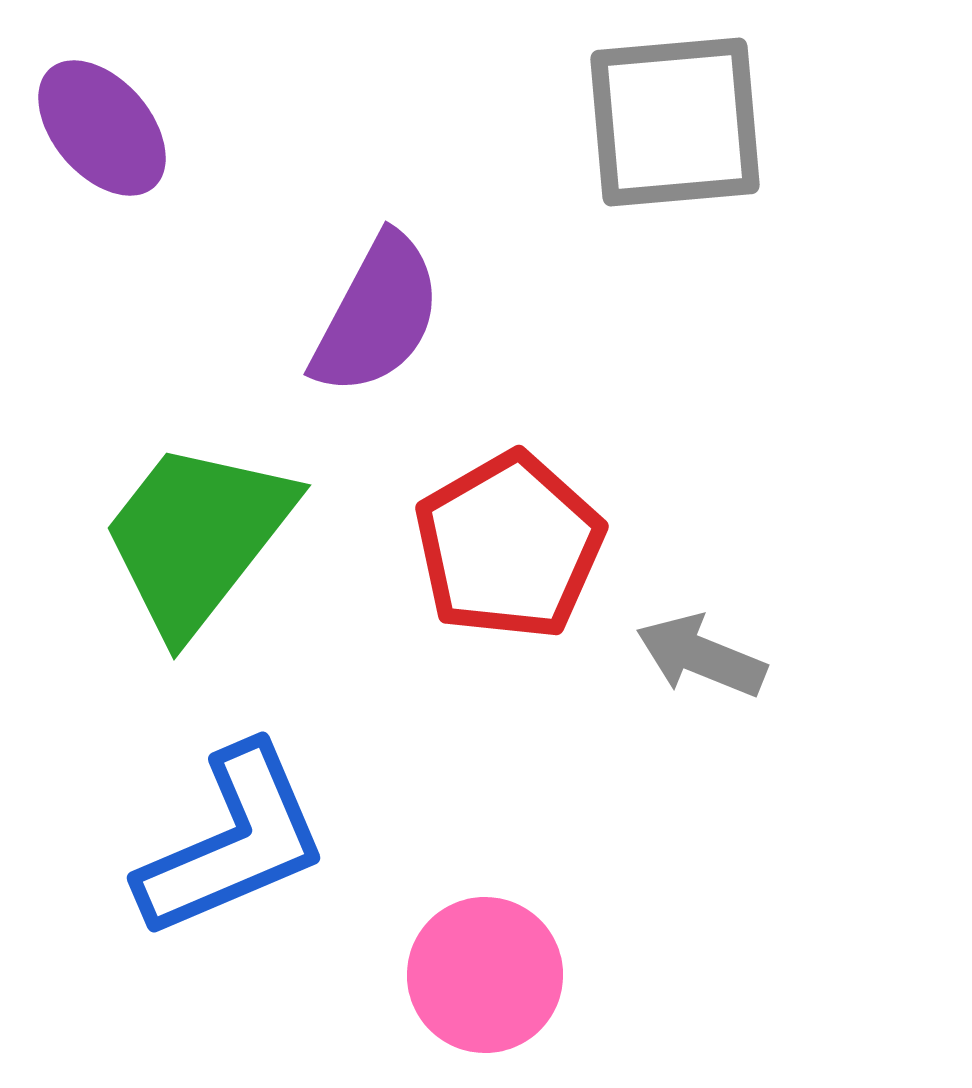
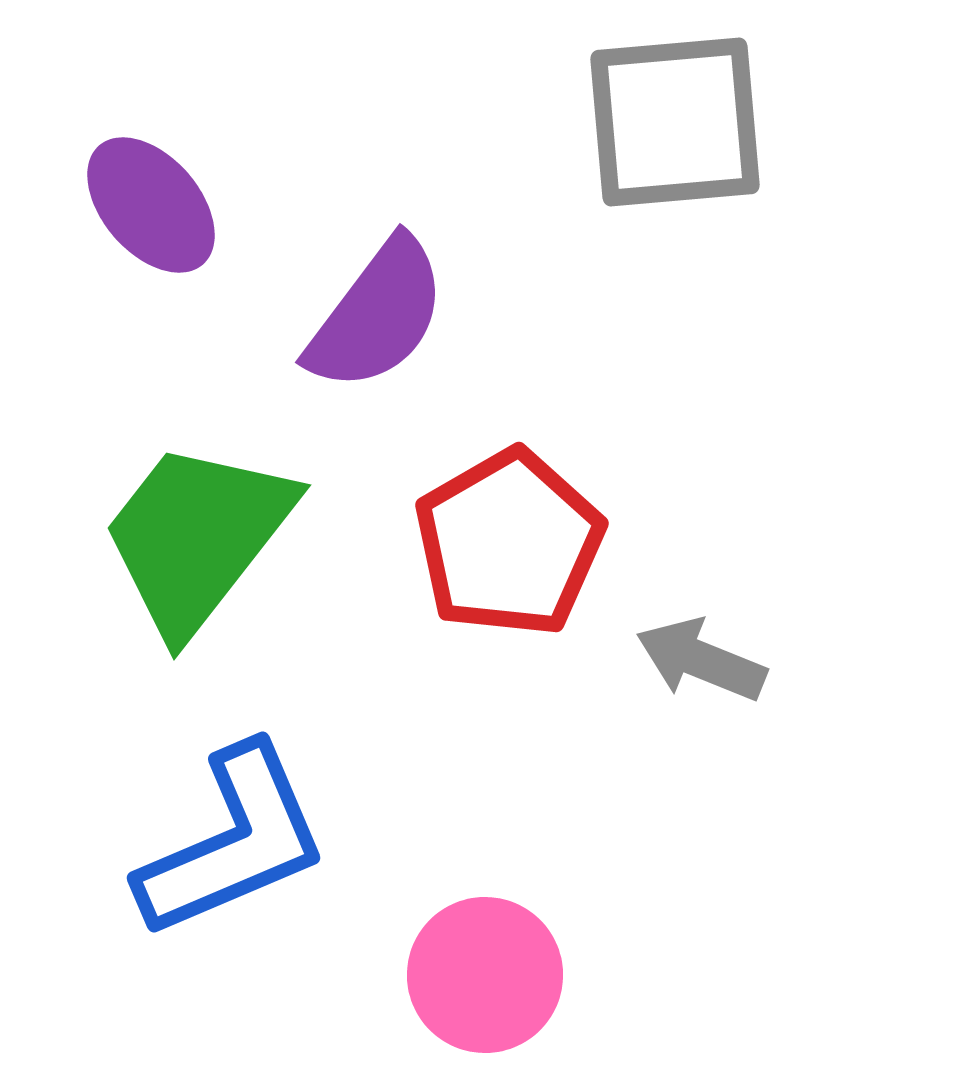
purple ellipse: moved 49 px right, 77 px down
purple semicircle: rotated 9 degrees clockwise
red pentagon: moved 3 px up
gray arrow: moved 4 px down
